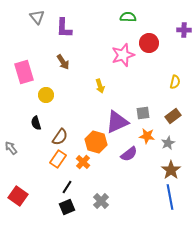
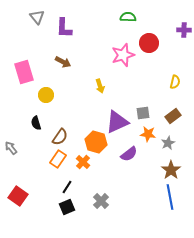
brown arrow: rotated 28 degrees counterclockwise
orange star: moved 1 px right, 2 px up
